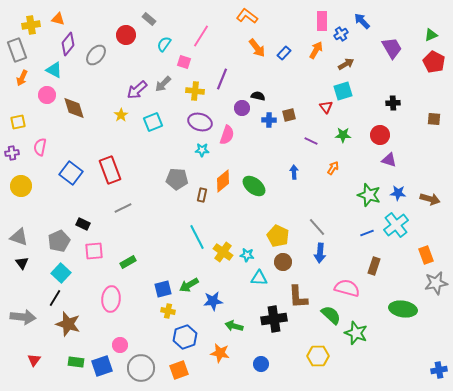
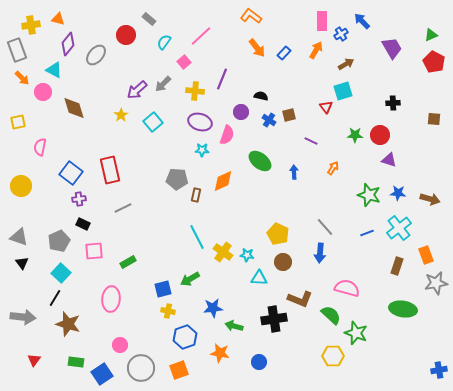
orange L-shape at (247, 16): moved 4 px right
pink line at (201, 36): rotated 15 degrees clockwise
cyan semicircle at (164, 44): moved 2 px up
pink square at (184, 62): rotated 32 degrees clockwise
orange arrow at (22, 78): rotated 70 degrees counterclockwise
pink circle at (47, 95): moved 4 px left, 3 px up
black semicircle at (258, 96): moved 3 px right
purple circle at (242, 108): moved 1 px left, 4 px down
blue cross at (269, 120): rotated 32 degrees clockwise
cyan square at (153, 122): rotated 18 degrees counterclockwise
green star at (343, 135): moved 12 px right
purple cross at (12, 153): moved 67 px right, 46 px down
red rectangle at (110, 170): rotated 8 degrees clockwise
orange diamond at (223, 181): rotated 15 degrees clockwise
green ellipse at (254, 186): moved 6 px right, 25 px up
brown rectangle at (202, 195): moved 6 px left
cyan cross at (396, 225): moved 3 px right, 3 px down
gray line at (317, 227): moved 8 px right
yellow pentagon at (278, 236): moved 2 px up
brown rectangle at (374, 266): moved 23 px right
green arrow at (189, 285): moved 1 px right, 6 px up
brown L-shape at (298, 297): moved 2 px right, 2 px down; rotated 65 degrees counterclockwise
blue star at (213, 301): moved 7 px down
yellow hexagon at (318, 356): moved 15 px right
blue circle at (261, 364): moved 2 px left, 2 px up
blue square at (102, 366): moved 8 px down; rotated 15 degrees counterclockwise
